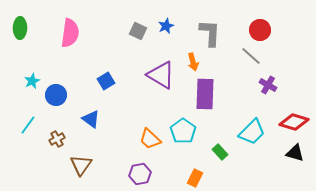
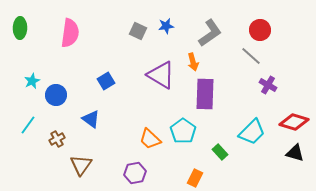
blue star: rotated 14 degrees clockwise
gray L-shape: rotated 52 degrees clockwise
purple hexagon: moved 5 px left, 1 px up
